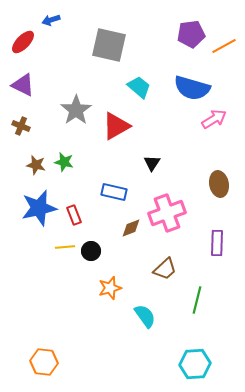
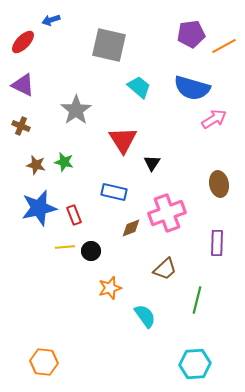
red triangle: moved 7 px right, 14 px down; rotated 32 degrees counterclockwise
